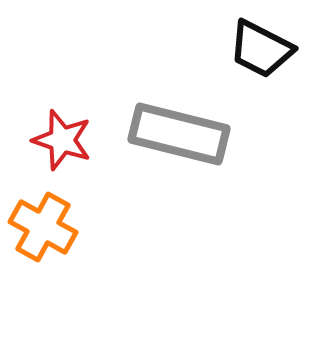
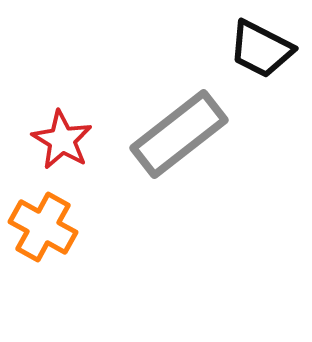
gray rectangle: rotated 52 degrees counterclockwise
red star: rotated 12 degrees clockwise
